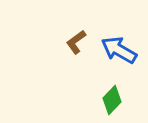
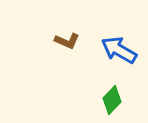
brown L-shape: moved 9 px left, 1 px up; rotated 120 degrees counterclockwise
